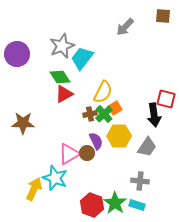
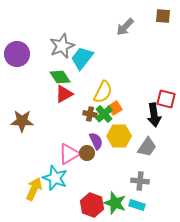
brown cross: rotated 24 degrees clockwise
brown star: moved 1 px left, 2 px up
green star: rotated 15 degrees counterclockwise
